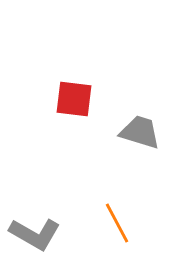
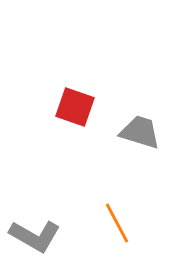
red square: moved 1 px right, 8 px down; rotated 12 degrees clockwise
gray L-shape: moved 2 px down
